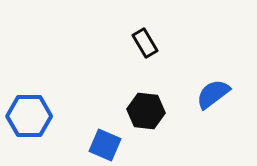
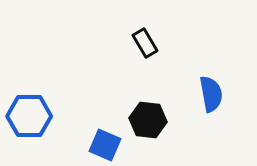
blue semicircle: moved 2 px left; rotated 117 degrees clockwise
black hexagon: moved 2 px right, 9 px down
